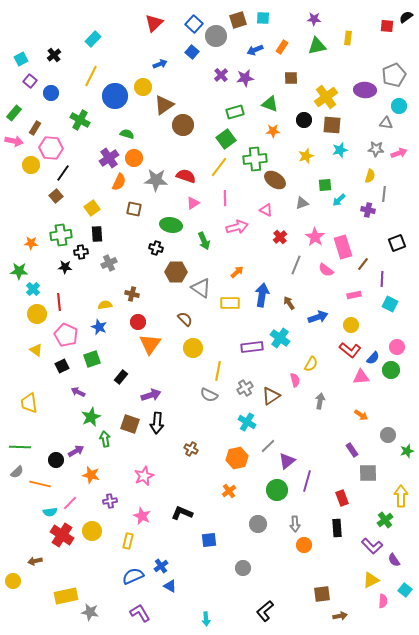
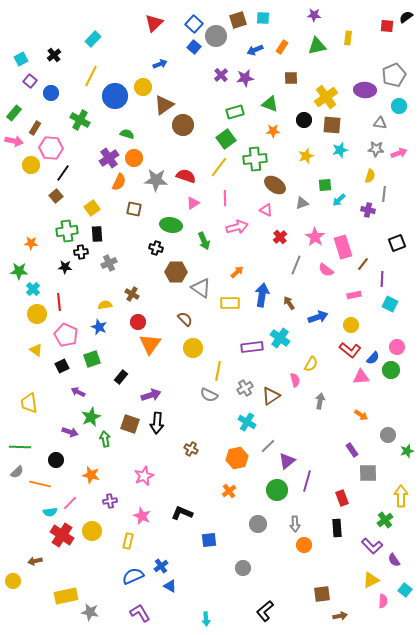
purple star at (314, 19): moved 4 px up
blue square at (192, 52): moved 2 px right, 5 px up
gray triangle at (386, 123): moved 6 px left
brown ellipse at (275, 180): moved 5 px down
green cross at (61, 235): moved 6 px right, 4 px up
brown cross at (132, 294): rotated 16 degrees clockwise
purple arrow at (76, 451): moved 6 px left, 19 px up; rotated 49 degrees clockwise
